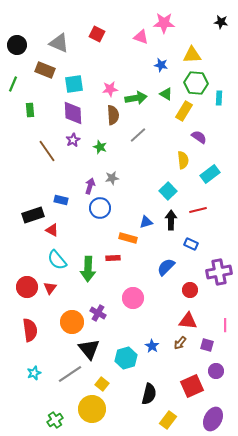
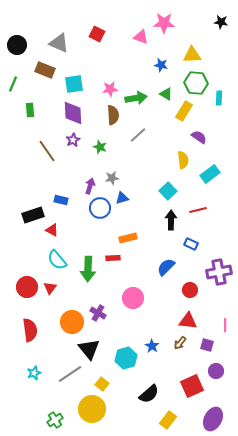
blue triangle at (146, 222): moved 24 px left, 24 px up
orange rectangle at (128, 238): rotated 30 degrees counterclockwise
black semicircle at (149, 394): rotated 35 degrees clockwise
